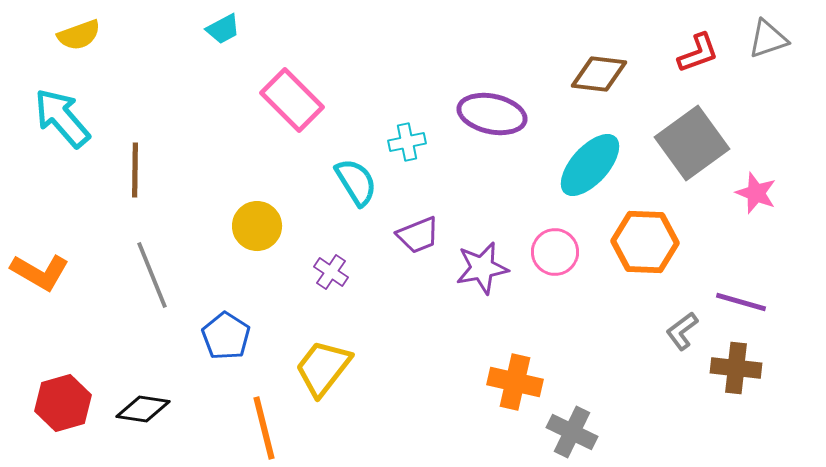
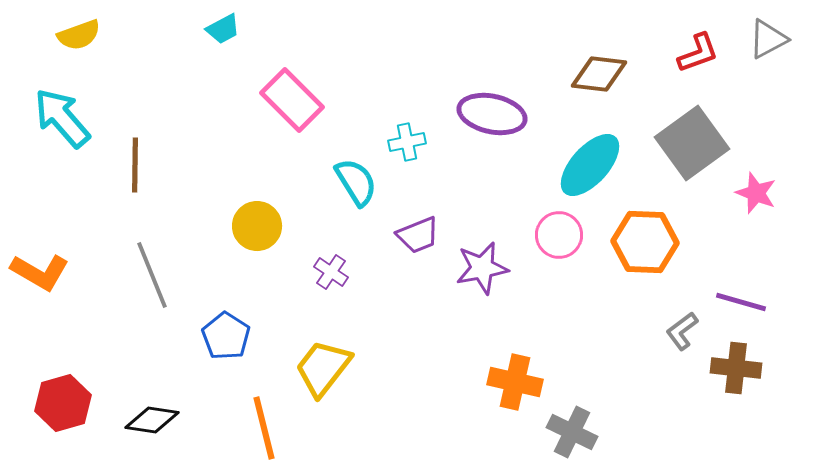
gray triangle: rotated 9 degrees counterclockwise
brown line: moved 5 px up
pink circle: moved 4 px right, 17 px up
black diamond: moved 9 px right, 11 px down
